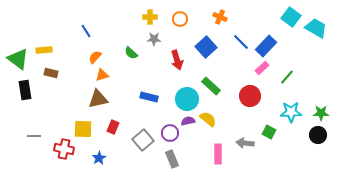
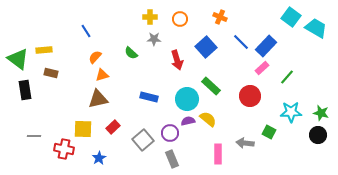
green star at (321, 113): rotated 14 degrees clockwise
red rectangle at (113, 127): rotated 24 degrees clockwise
